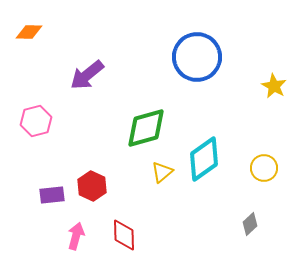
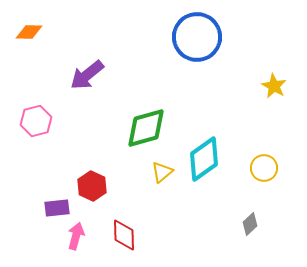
blue circle: moved 20 px up
purple rectangle: moved 5 px right, 13 px down
